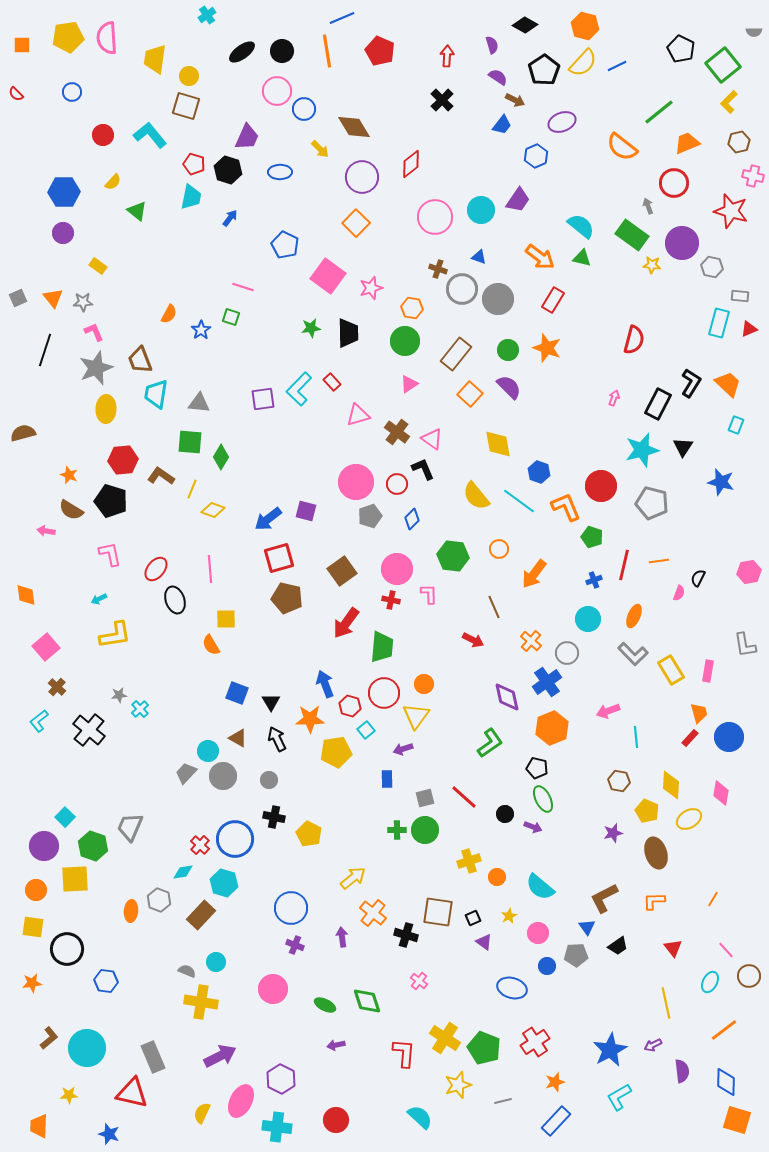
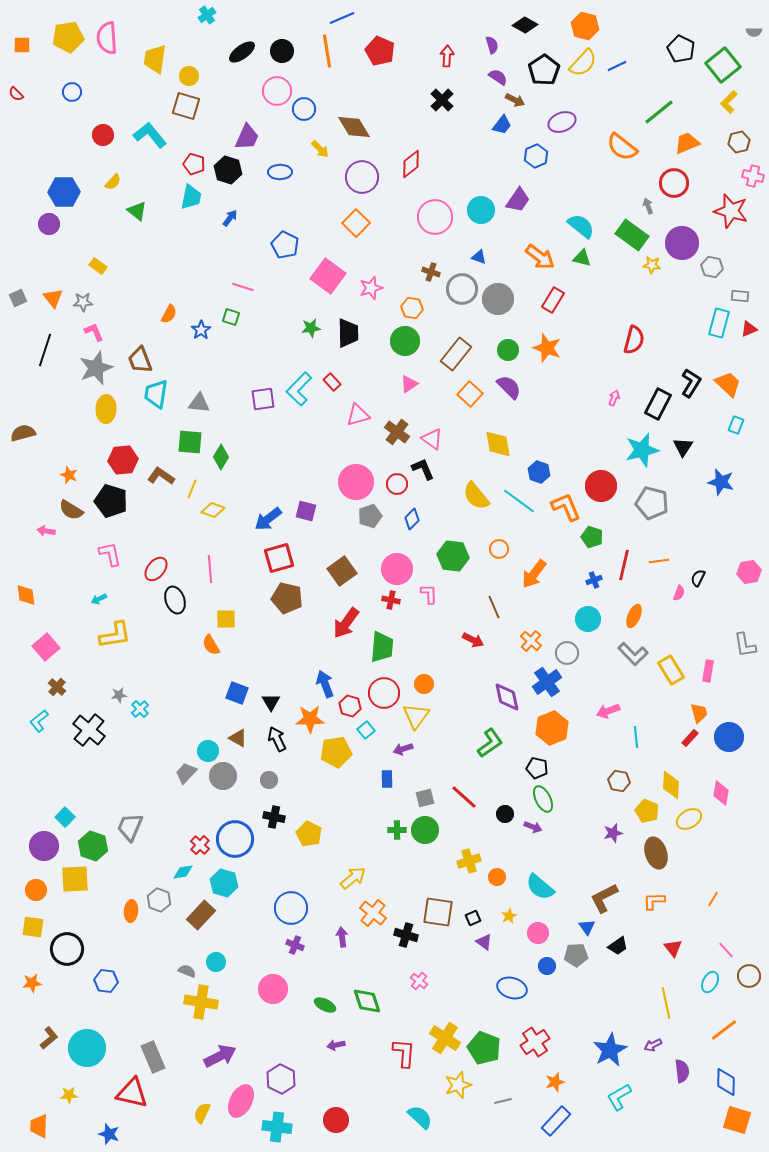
purple circle at (63, 233): moved 14 px left, 9 px up
brown cross at (438, 269): moved 7 px left, 3 px down
